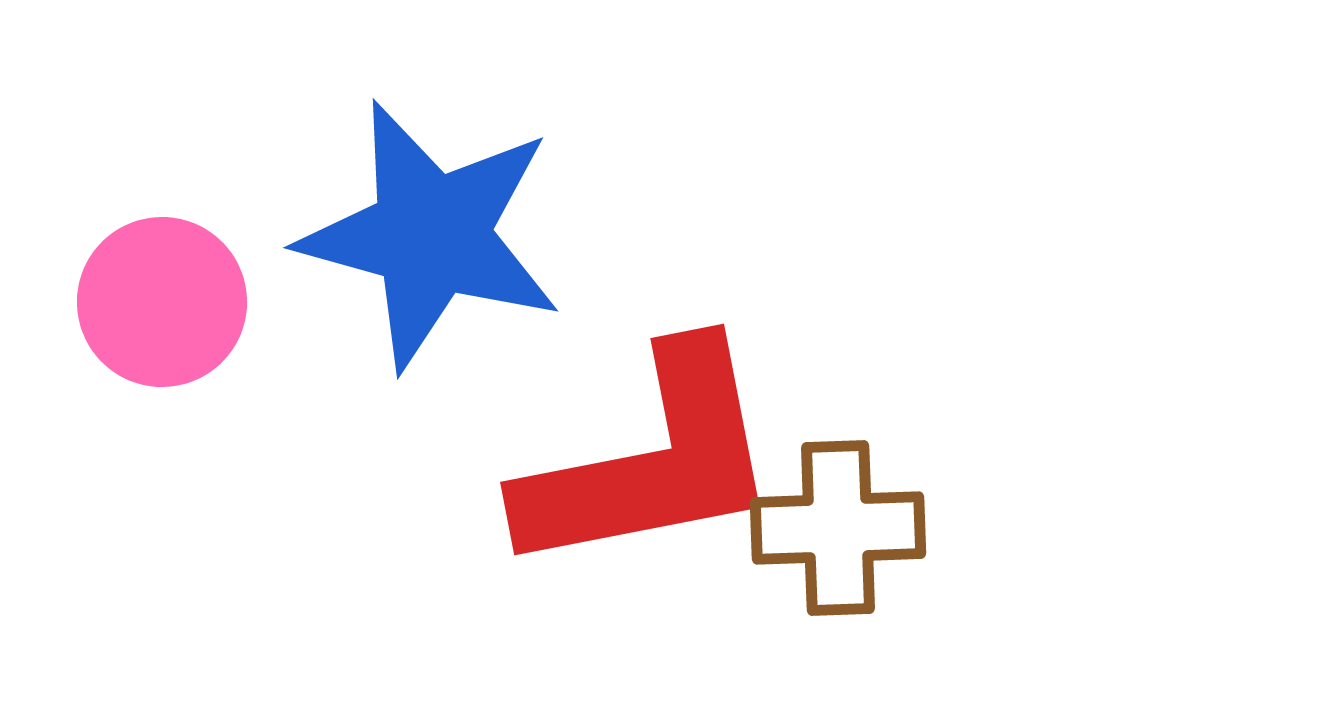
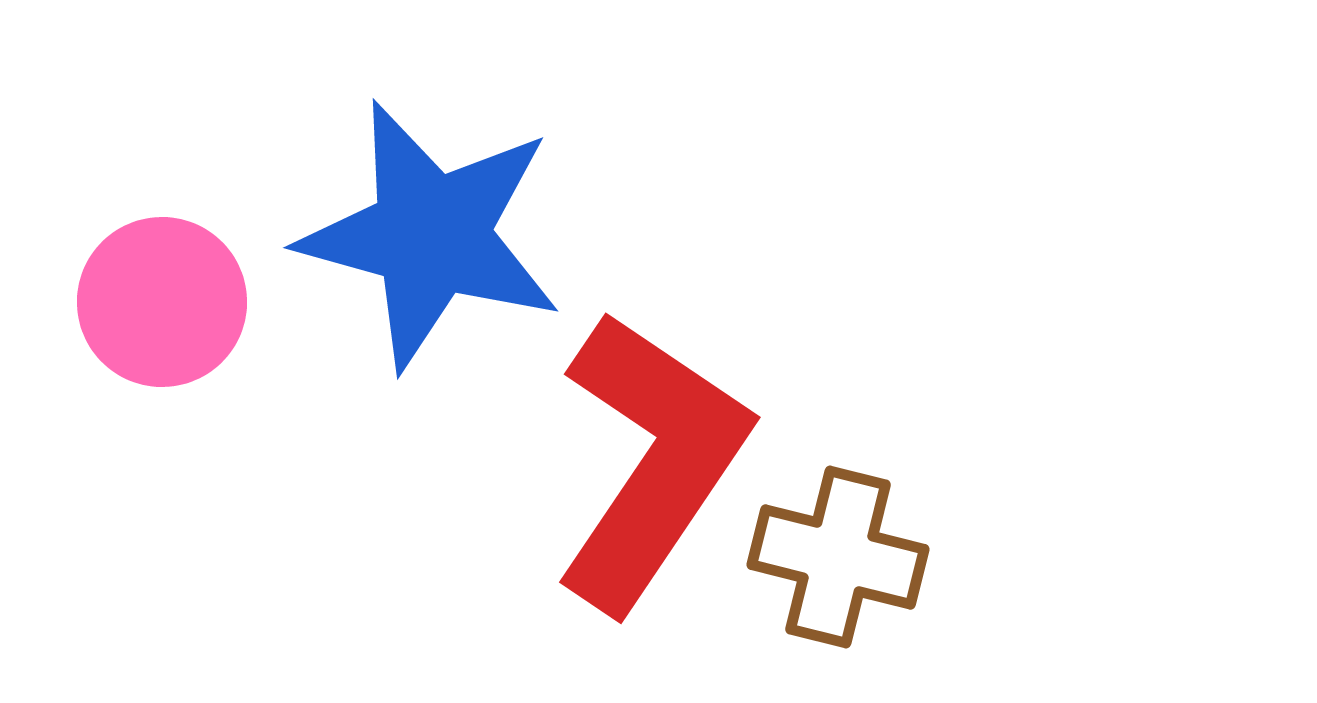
red L-shape: rotated 45 degrees counterclockwise
brown cross: moved 29 px down; rotated 16 degrees clockwise
